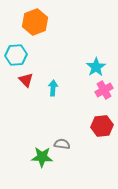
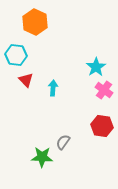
orange hexagon: rotated 15 degrees counterclockwise
cyan hexagon: rotated 10 degrees clockwise
pink cross: rotated 24 degrees counterclockwise
red hexagon: rotated 15 degrees clockwise
gray semicircle: moved 1 px right, 2 px up; rotated 63 degrees counterclockwise
